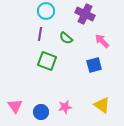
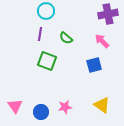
purple cross: moved 23 px right; rotated 36 degrees counterclockwise
